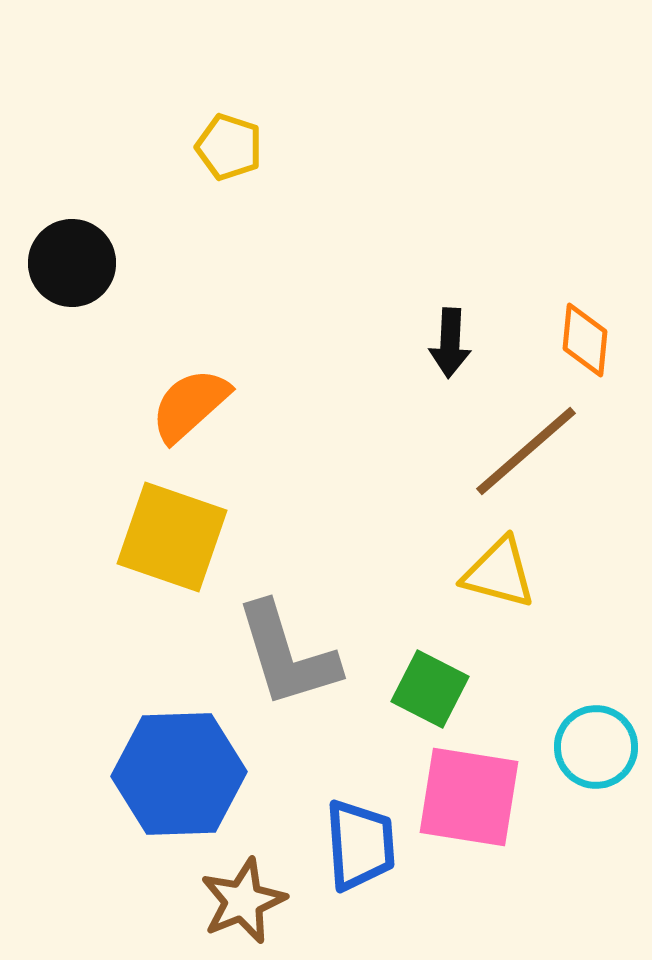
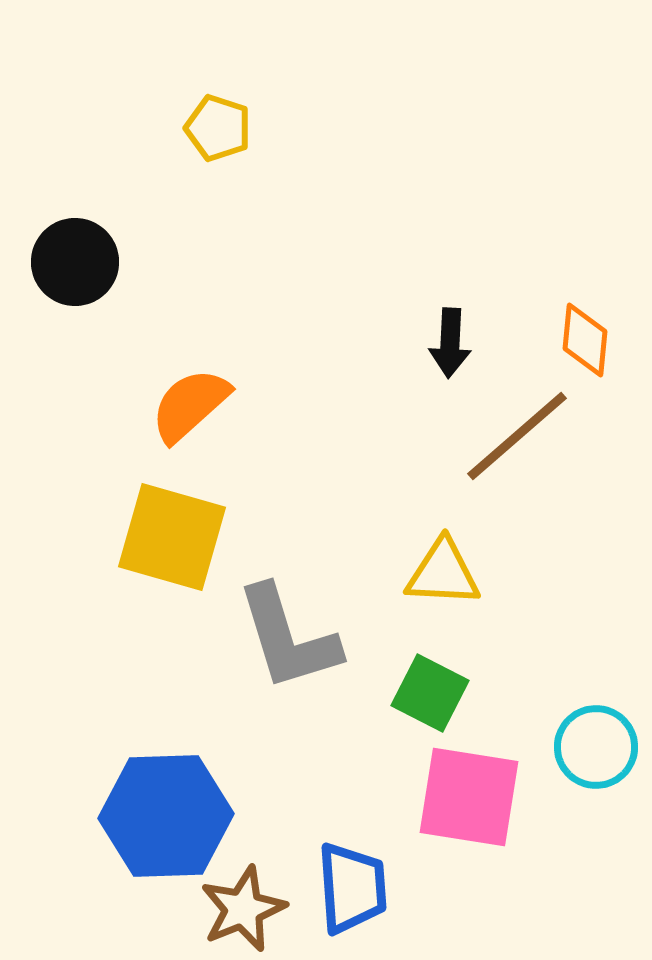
yellow pentagon: moved 11 px left, 19 px up
black circle: moved 3 px right, 1 px up
brown line: moved 9 px left, 15 px up
yellow square: rotated 3 degrees counterclockwise
yellow triangle: moved 56 px left; rotated 12 degrees counterclockwise
gray L-shape: moved 1 px right, 17 px up
green square: moved 4 px down
blue hexagon: moved 13 px left, 42 px down
blue trapezoid: moved 8 px left, 43 px down
brown star: moved 8 px down
